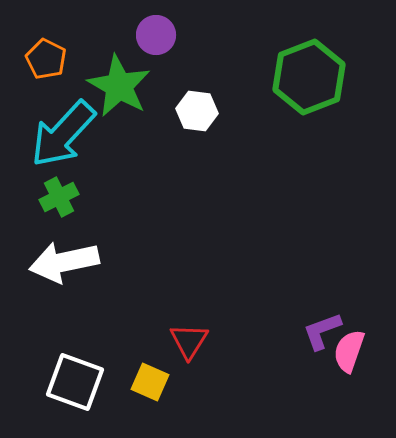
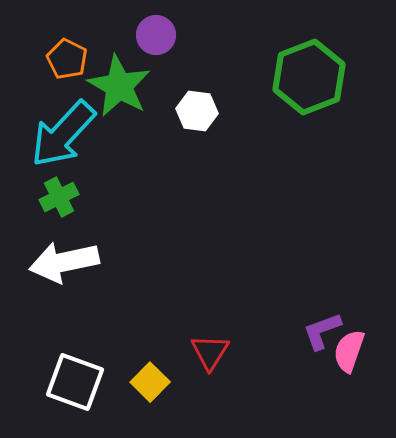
orange pentagon: moved 21 px right
red triangle: moved 21 px right, 11 px down
yellow square: rotated 21 degrees clockwise
